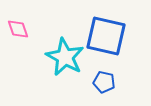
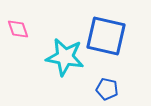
cyan star: rotated 18 degrees counterclockwise
blue pentagon: moved 3 px right, 7 px down
